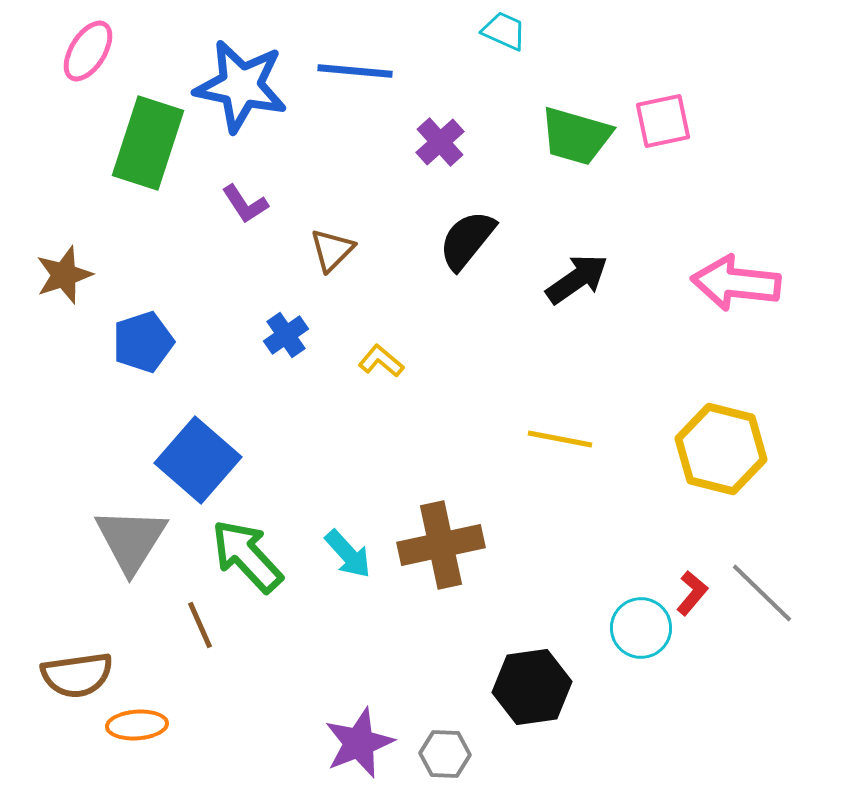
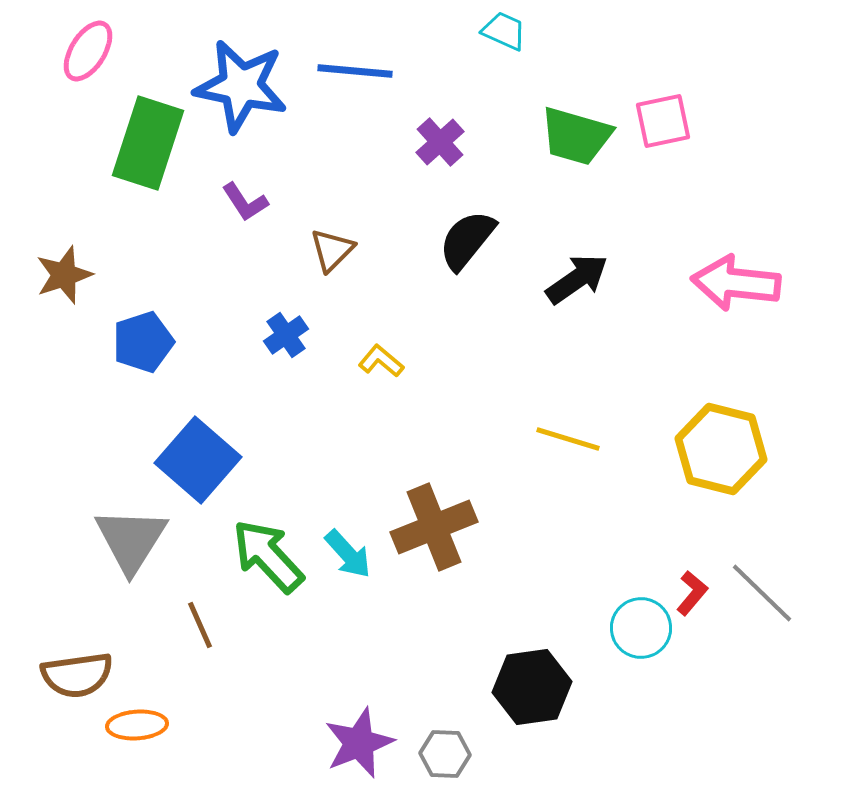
purple L-shape: moved 2 px up
yellow line: moved 8 px right; rotated 6 degrees clockwise
brown cross: moved 7 px left, 18 px up; rotated 10 degrees counterclockwise
green arrow: moved 21 px right
